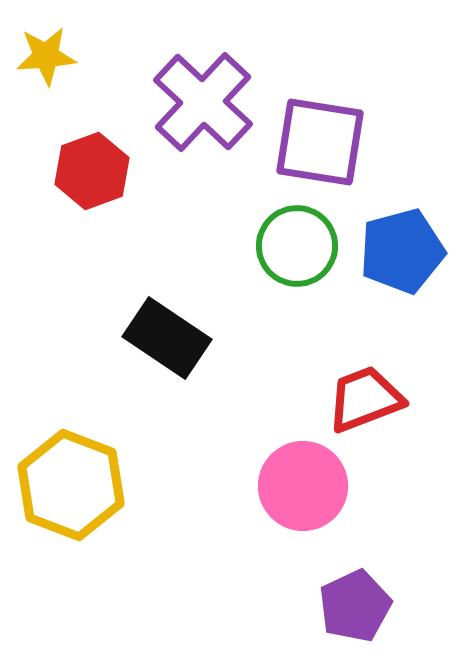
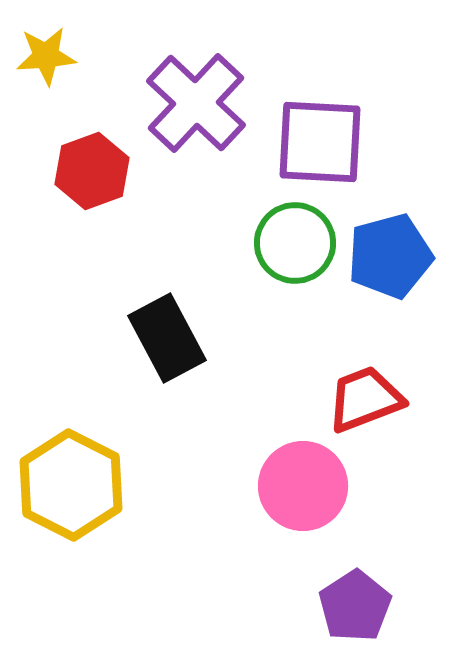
purple cross: moved 7 px left, 1 px down
purple square: rotated 6 degrees counterclockwise
green circle: moved 2 px left, 3 px up
blue pentagon: moved 12 px left, 5 px down
black rectangle: rotated 28 degrees clockwise
yellow hexagon: rotated 6 degrees clockwise
purple pentagon: rotated 8 degrees counterclockwise
